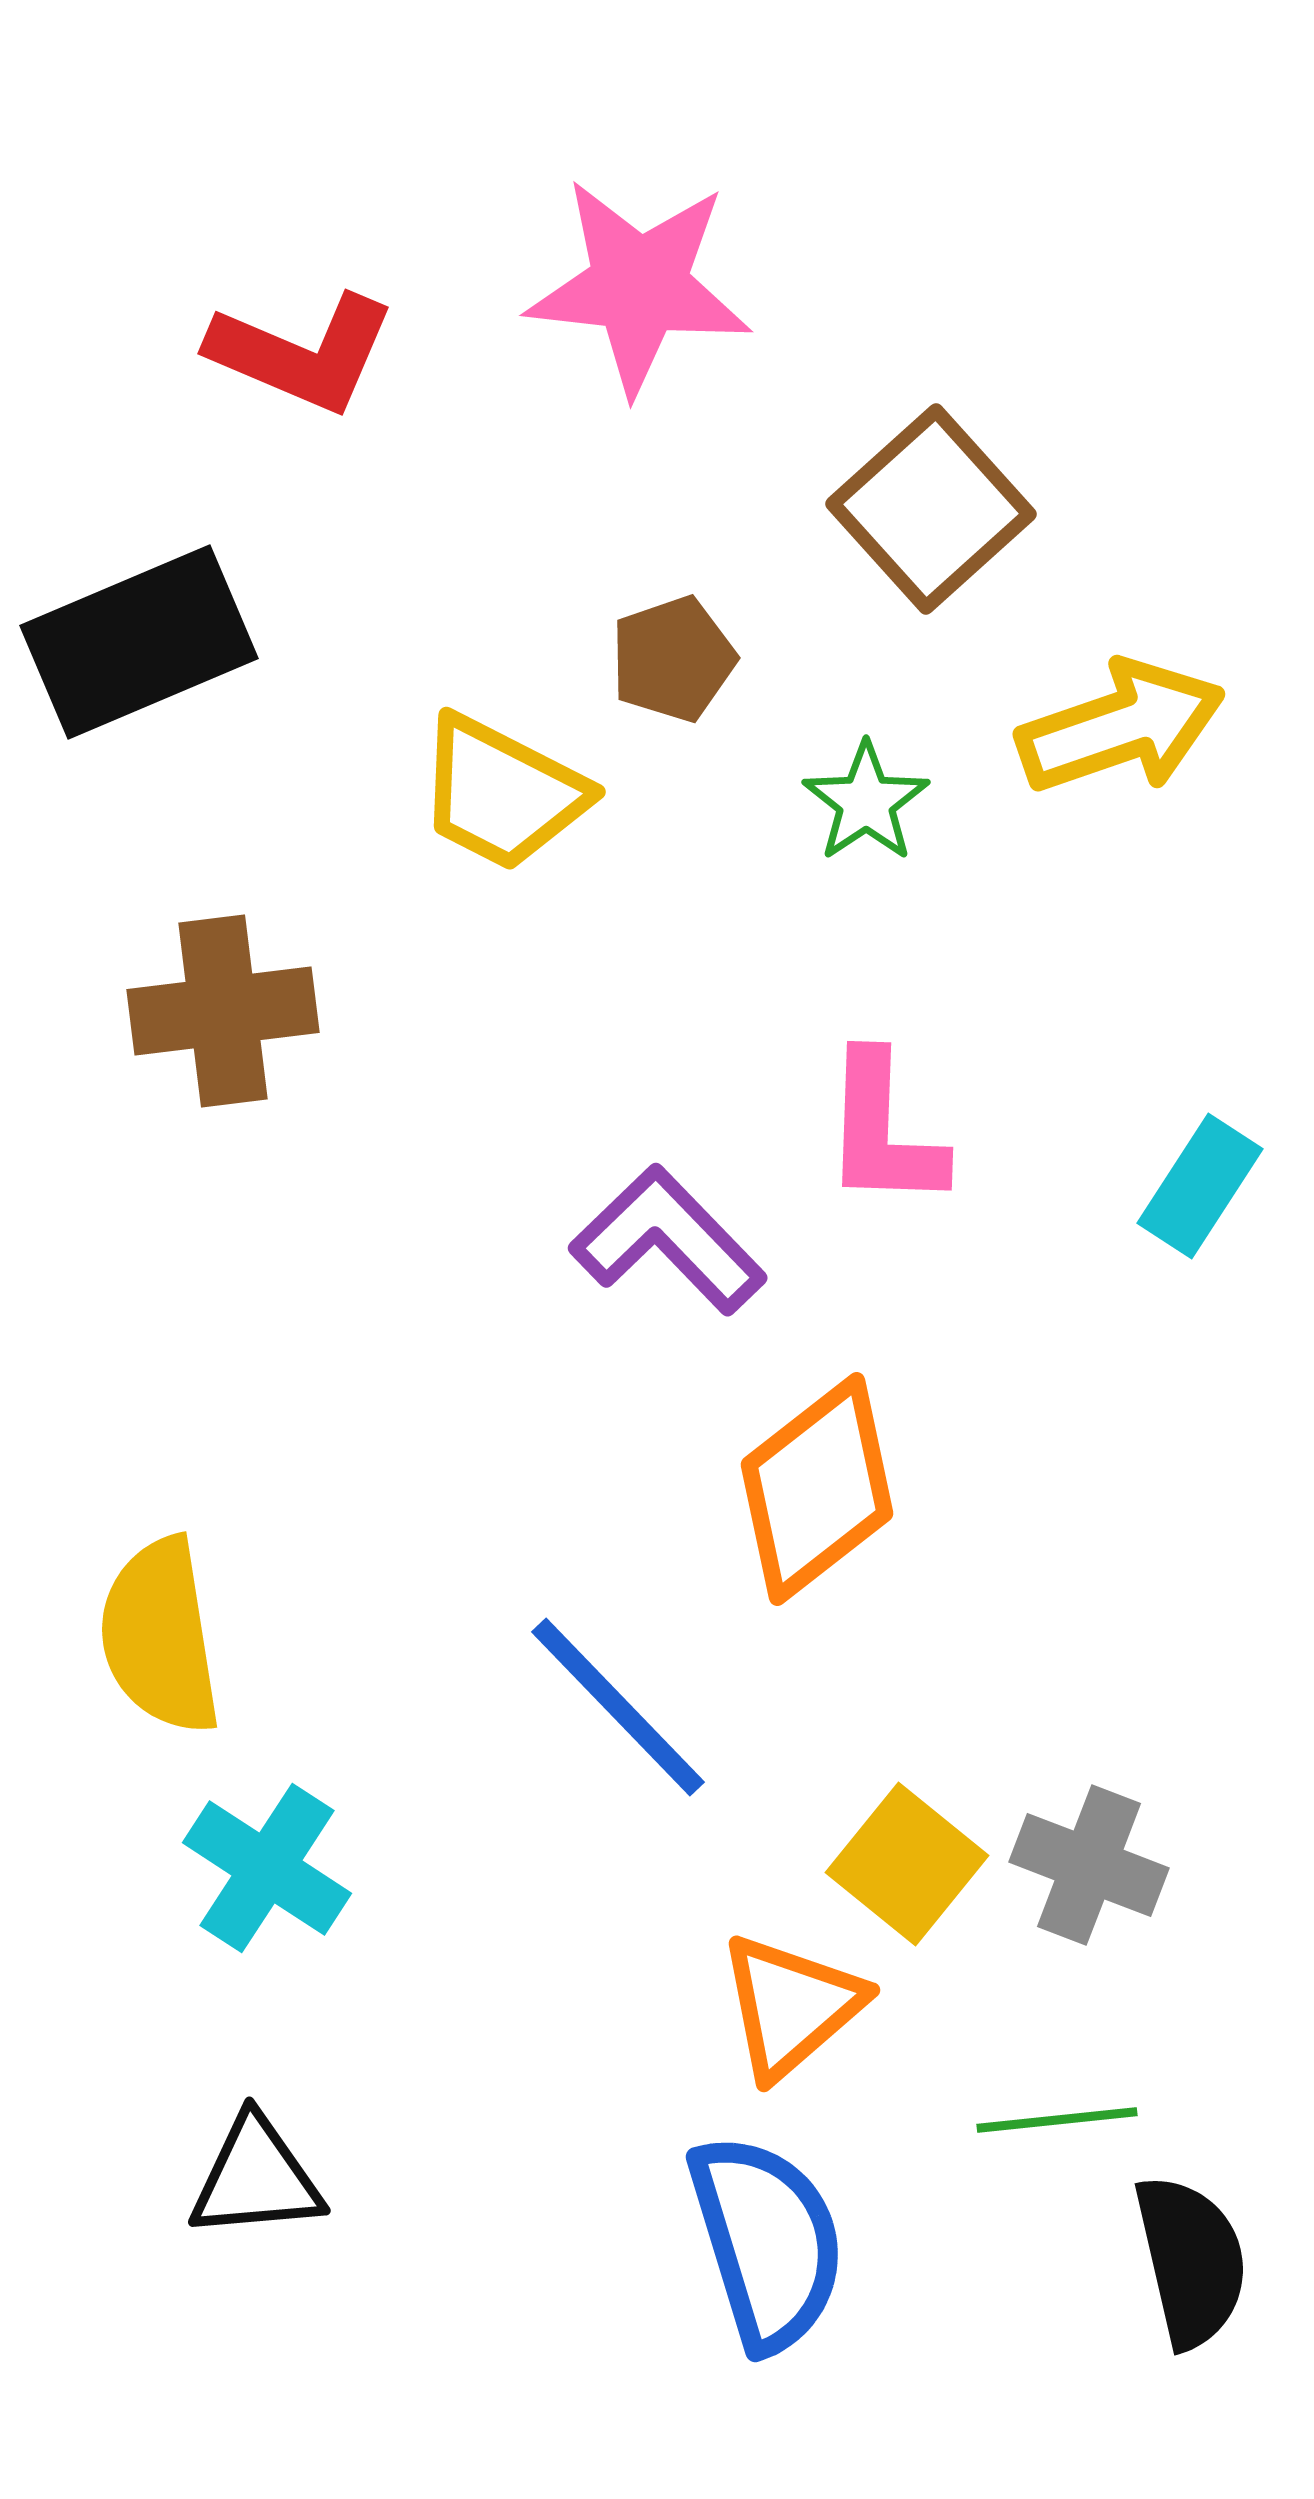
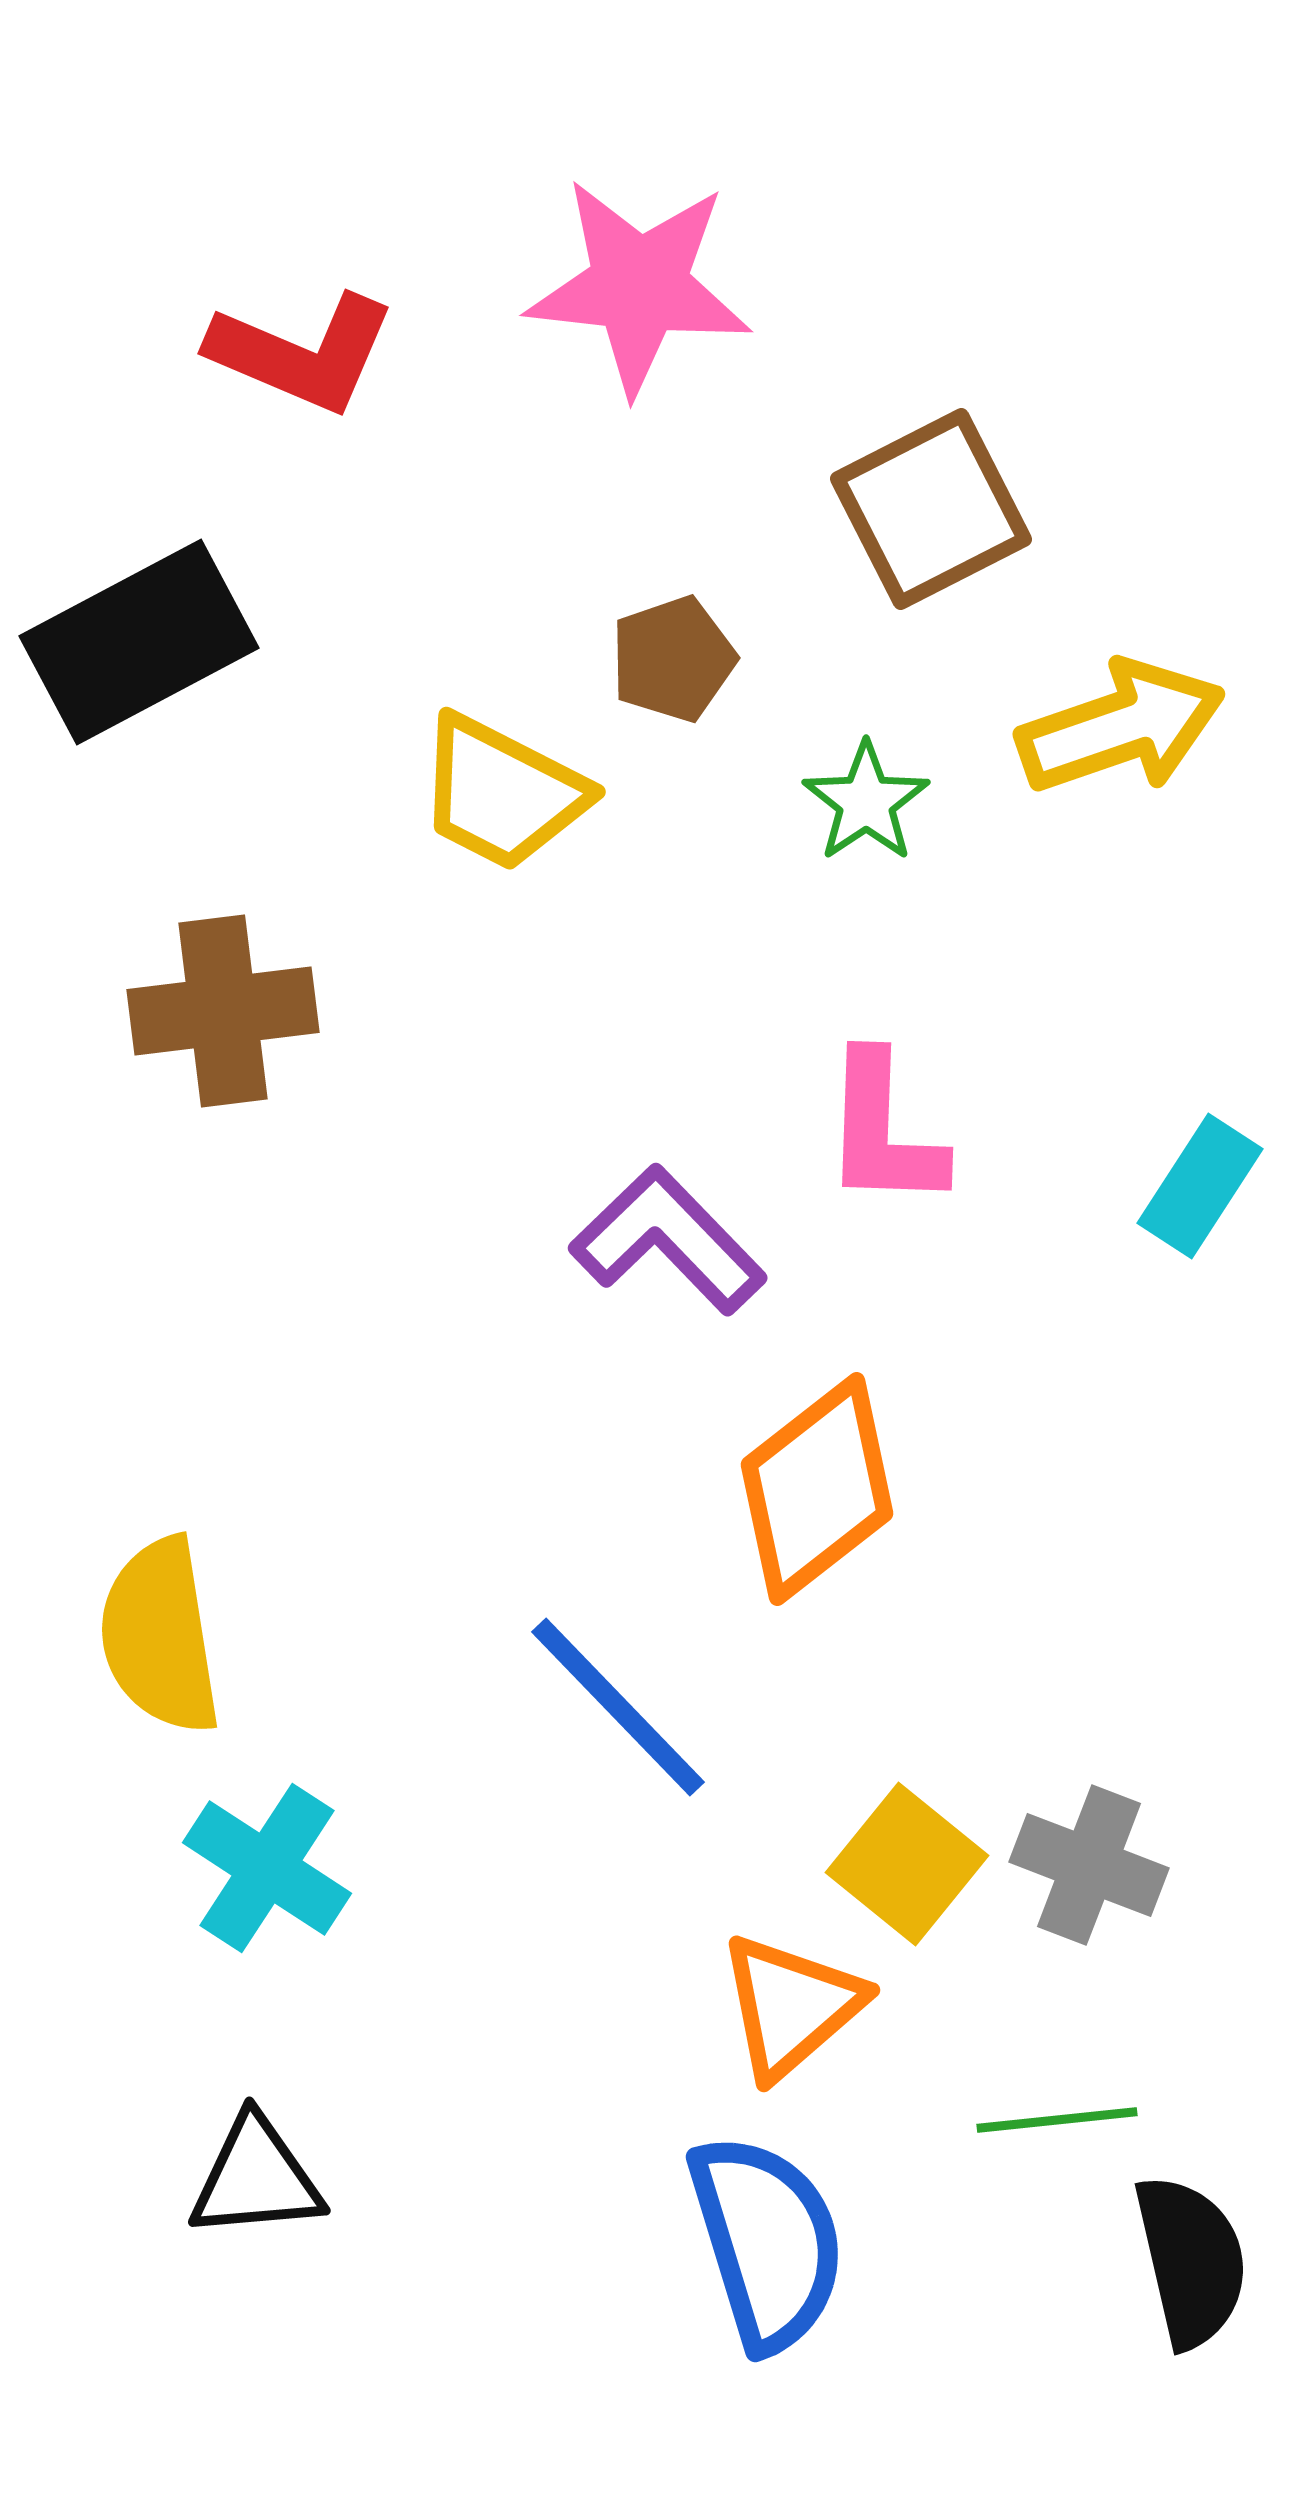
brown square: rotated 15 degrees clockwise
black rectangle: rotated 5 degrees counterclockwise
